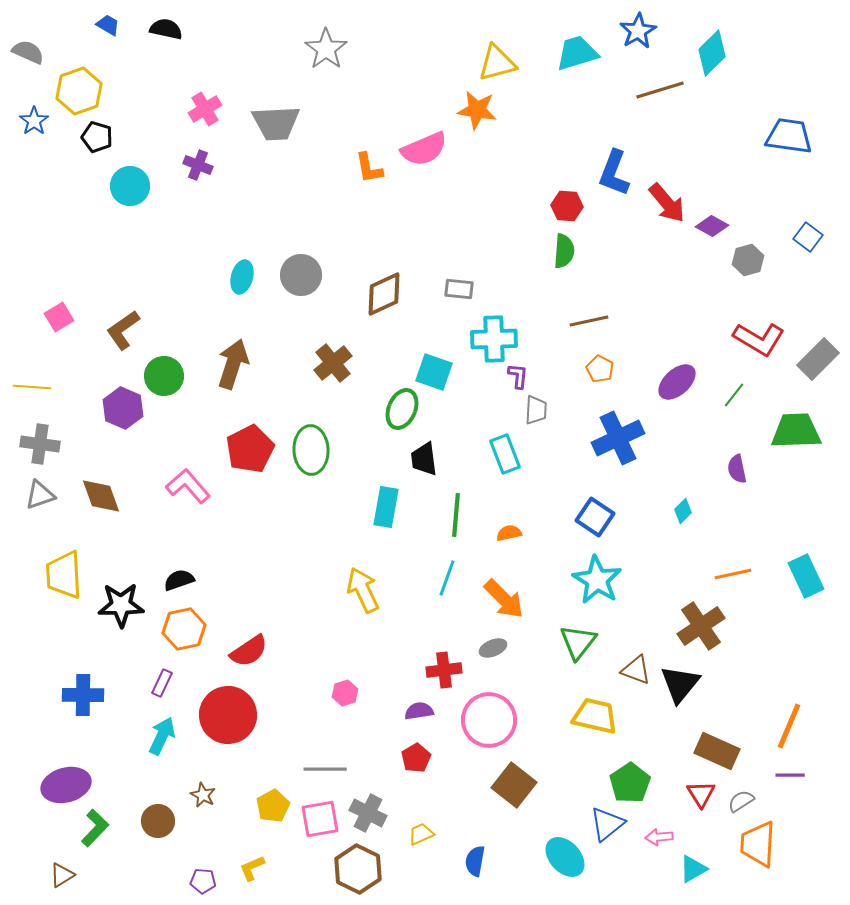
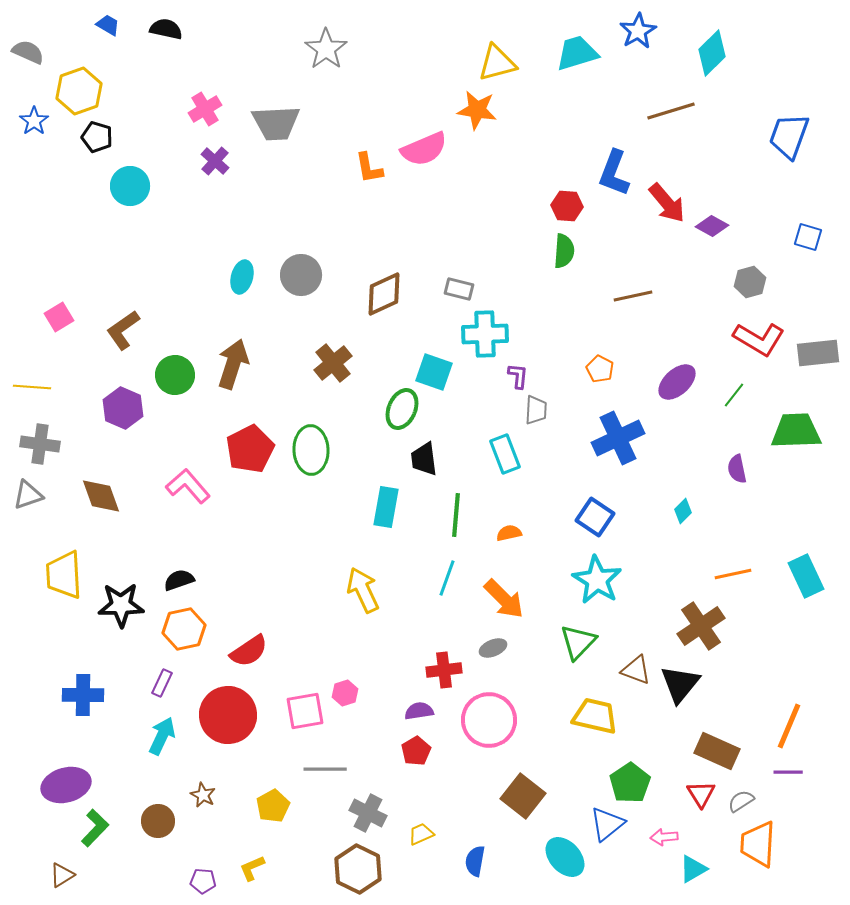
brown line at (660, 90): moved 11 px right, 21 px down
blue trapezoid at (789, 136): rotated 78 degrees counterclockwise
purple cross at (198, 165): moved 17 px right, 4 px up; rotated 20 degrees clockwise
blue square at (808, 237): rotated 20 degrees counterclockwise
gray hexagon at (748, 260): moved 2 px right, 22 px down
gray rectangle at (459, 289): rotated 8 degrees clockwise
brown line at (589, 321): moved 44 px right, 25 px up
cyan cross at (494, 339): moved 9 px left, 5 px up
gray rectangle at (818, 359): moved 6 px up; rotated 39 degrees clockwise
green circle at (164, 376): moved 11 px right, 1 px up
gray triangle at (40, 495): moved 12 px left
green triangle at (578, 642): rotated 6 degrees clockwise
red pentagon at (416, 758): moved 7 px up
purple line at (790, 775): moved 2 px left, 3 px up
brown square at (514, 785): moved 9 px right, 11 px down
pink square at (320, 819): moved 15 px left, 108 px up
pink arrow at (659, 837): moved 5 px right
